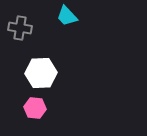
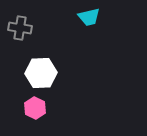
cyan trapezoid: moved 22 px right, 1 px down; rotated 60 degrees counterclockwise
pink hexagon: rotated 20 degrees clockwise
